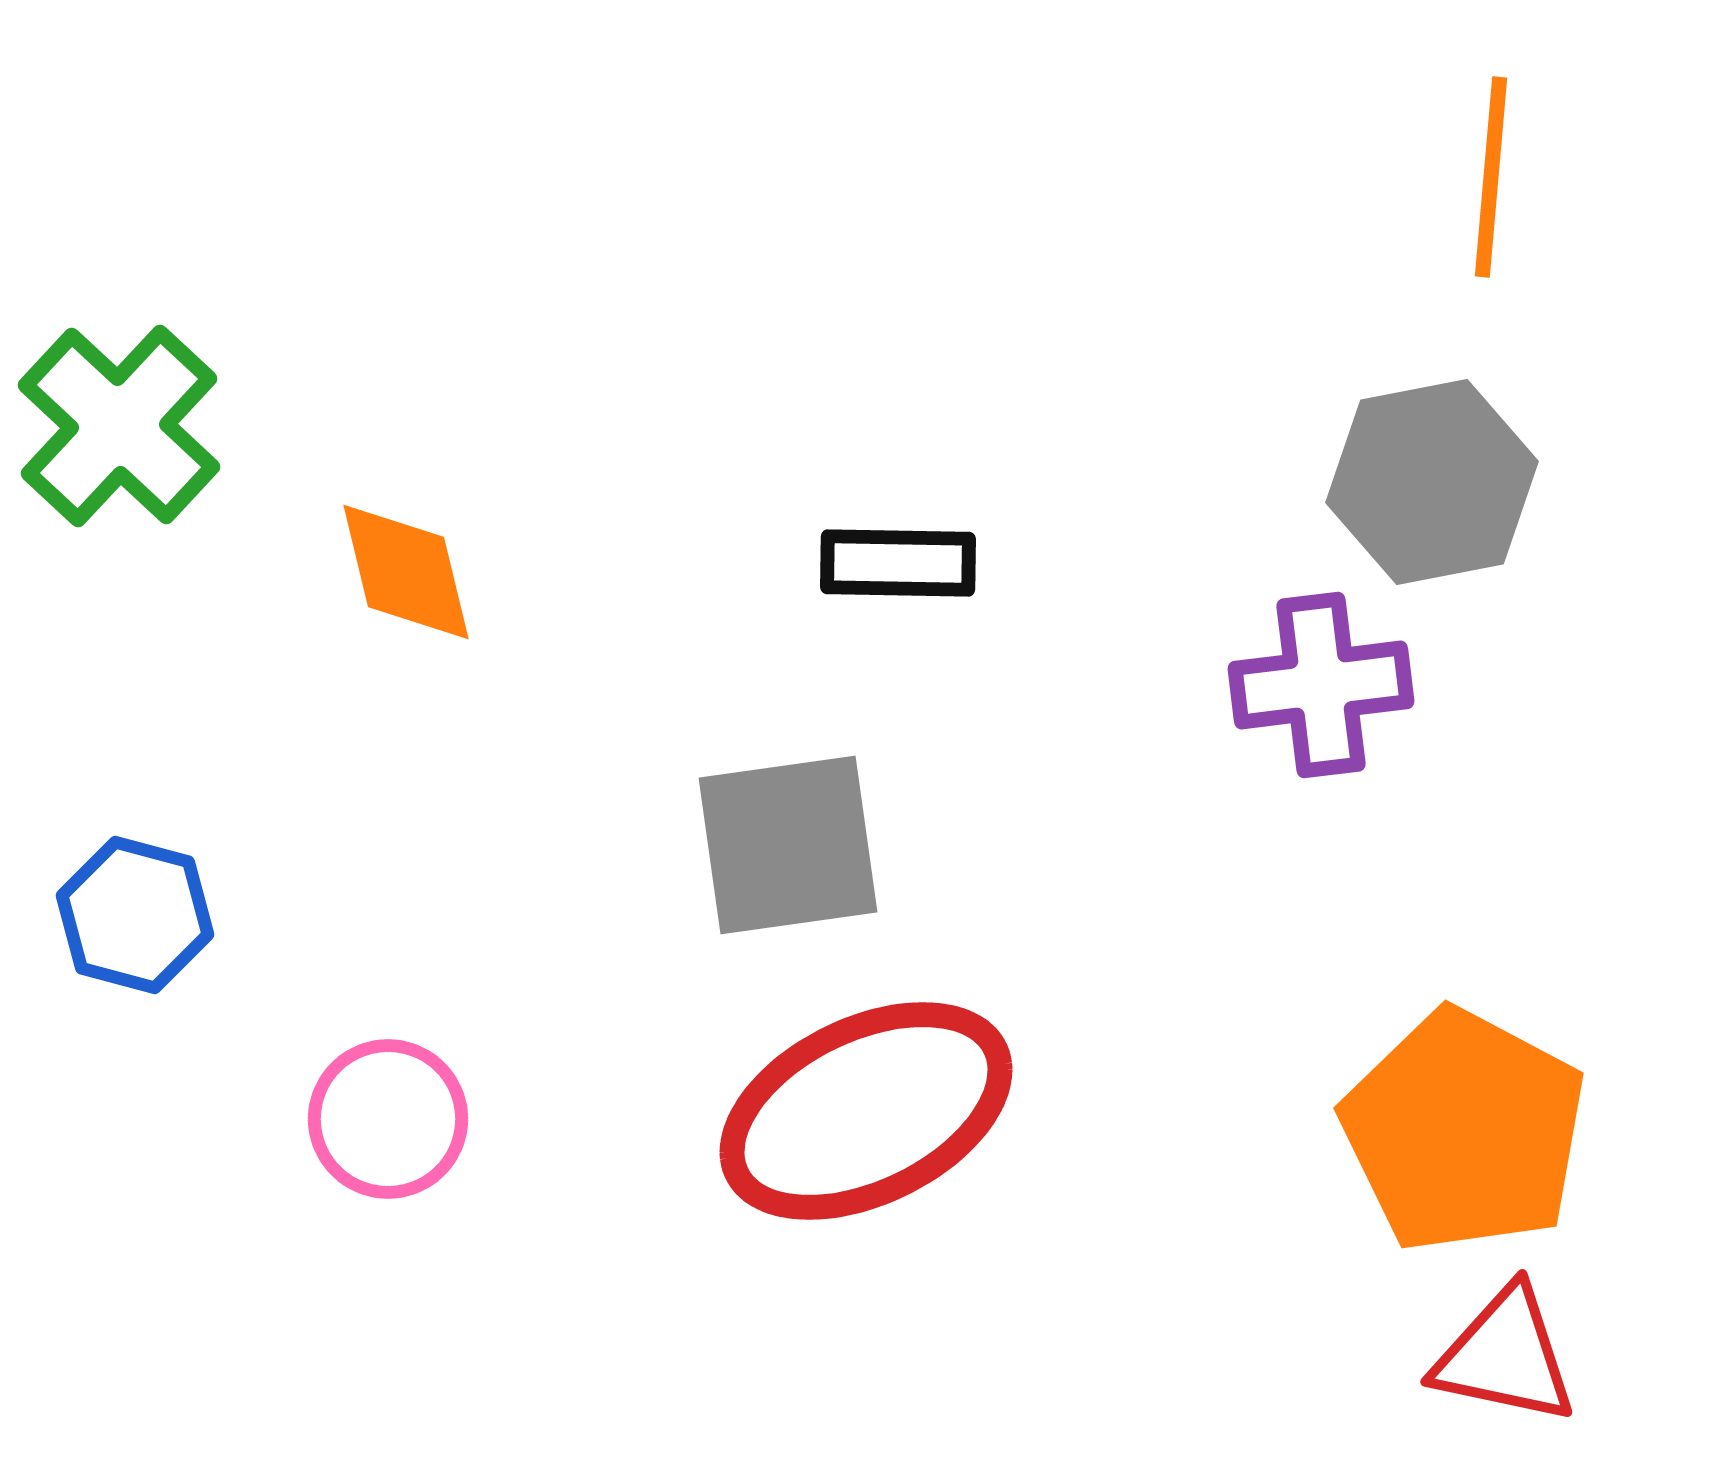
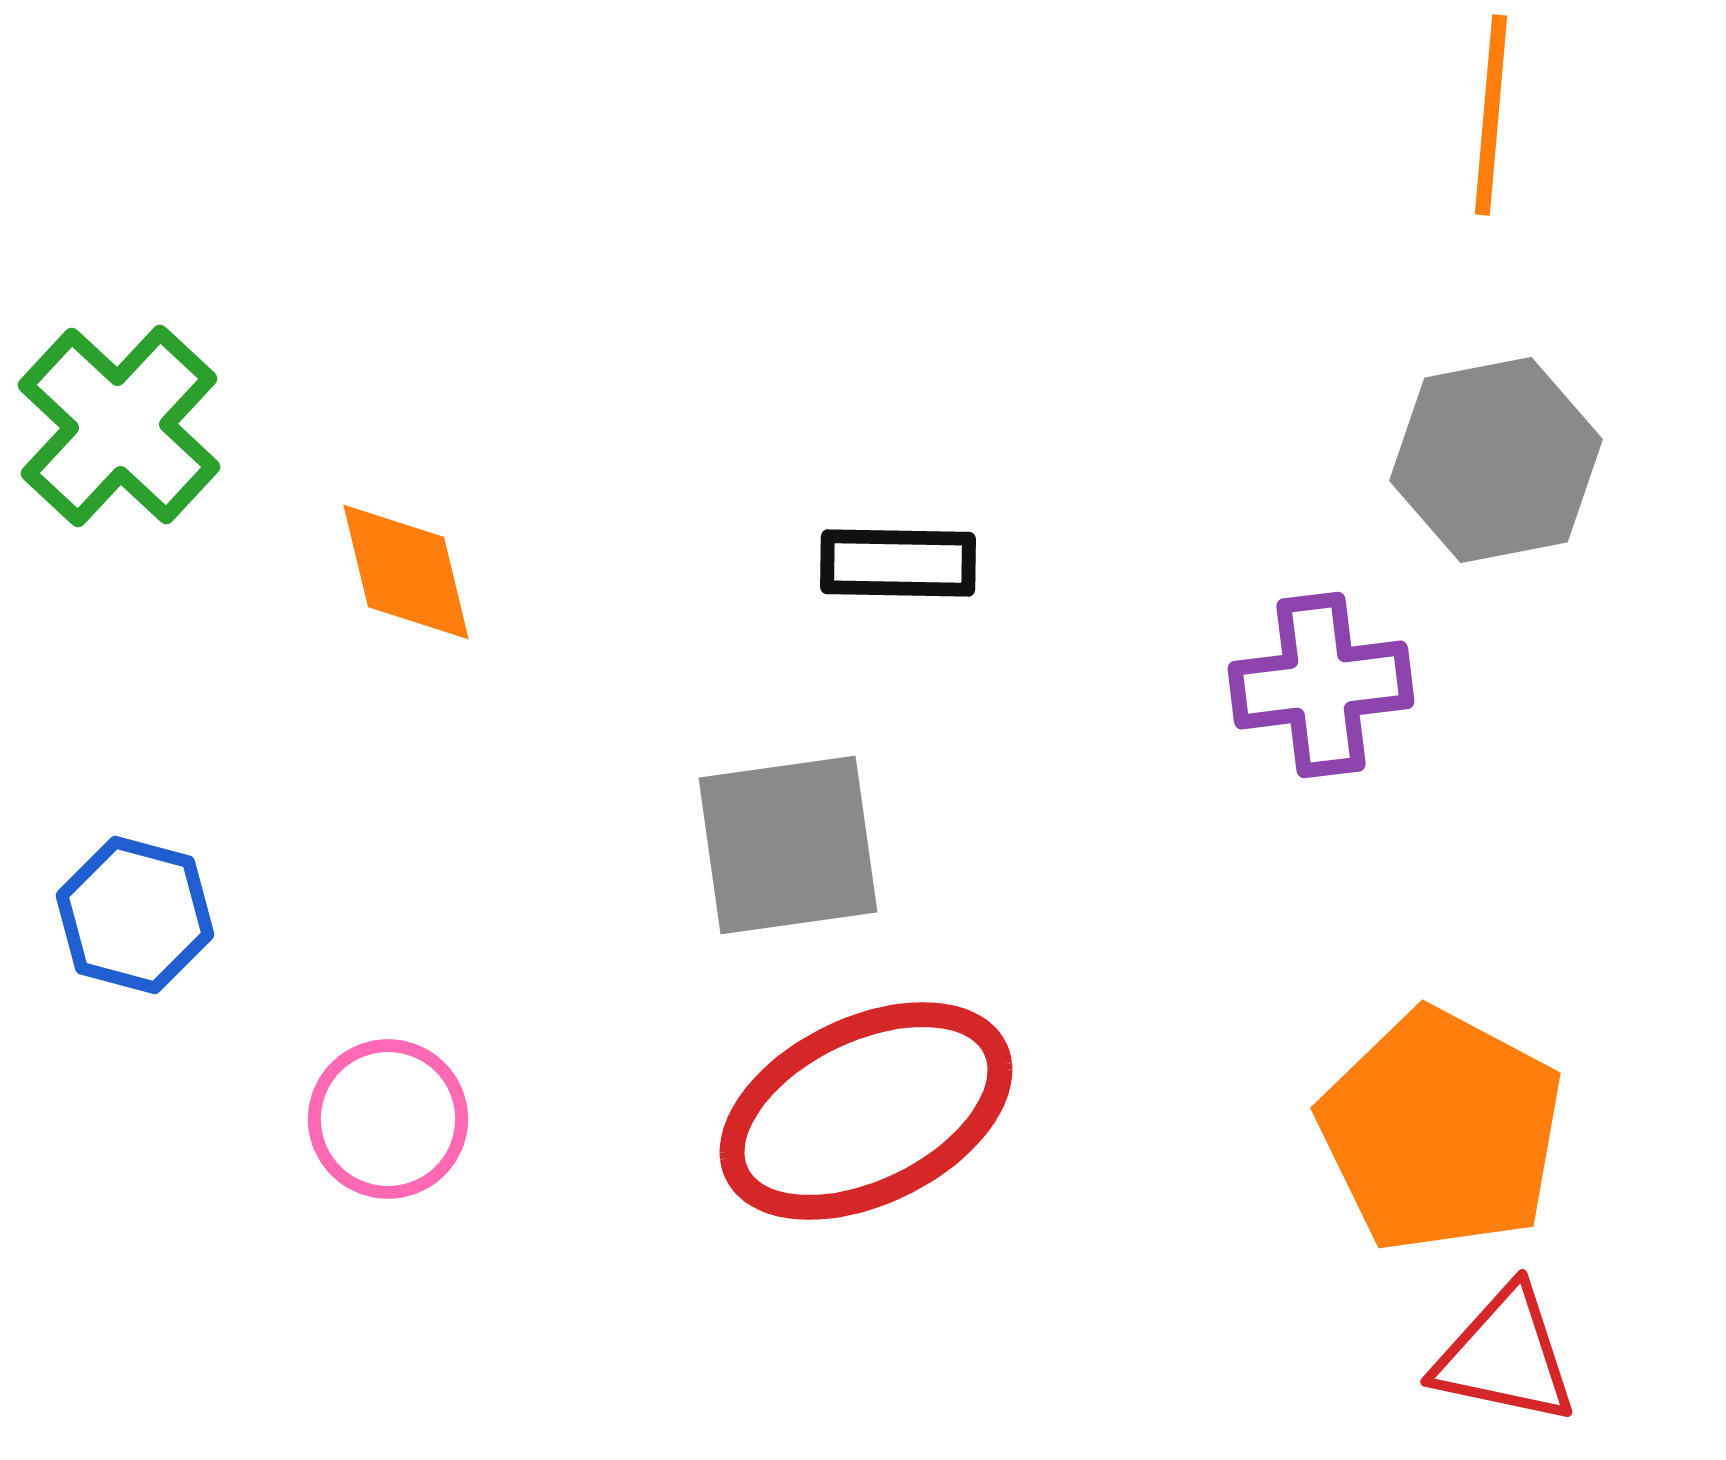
orange line: moved 62 px up
gray hexagon: moved 64 px right, 22 px up
orange pentagon: moved 23 px left
